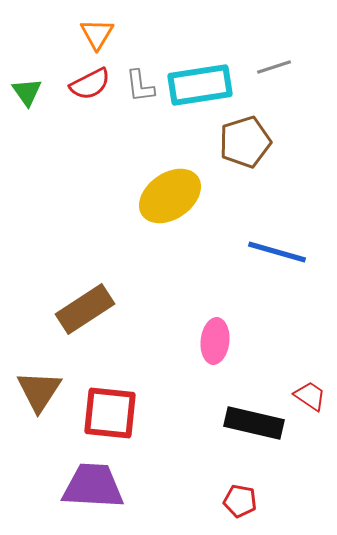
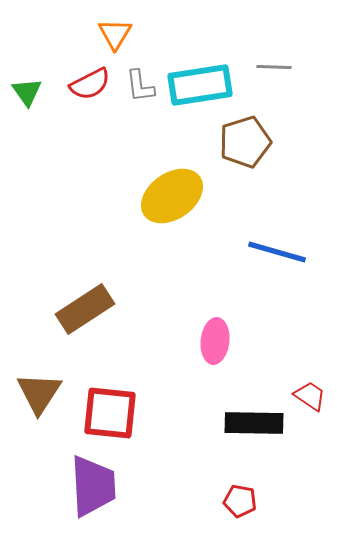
orange triangle: moved 18 px right
gray line: rotated 20 degrees clockwise
yellow ellipse: moved 2 px right
brown triangle: moved 2 px down
black rectangle: rotated 12 degrees counterclockwise
purple trapezoid: rotated 84 degrees clockwise
